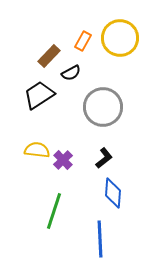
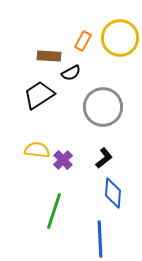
brown rectangle: rotated 50 degrees clockwise
